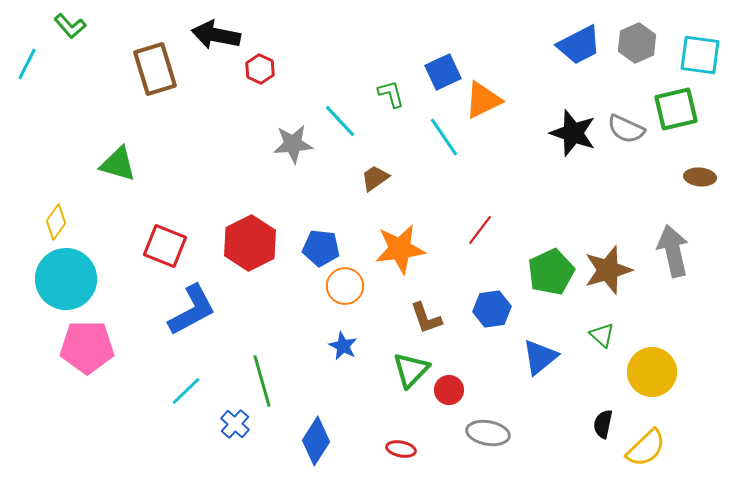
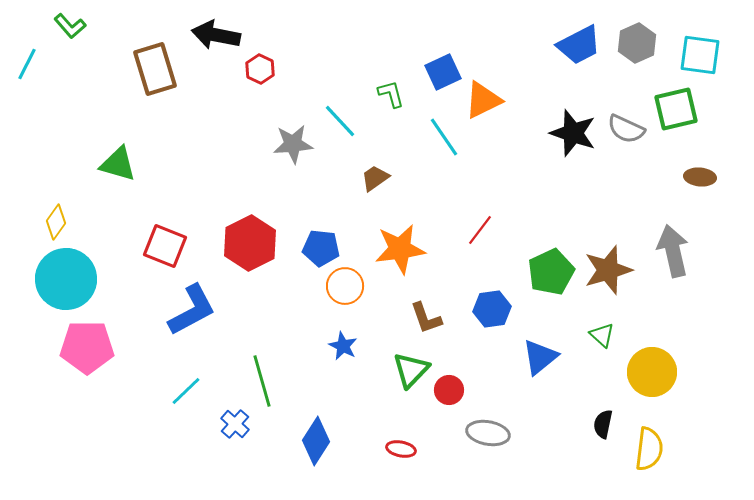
yellow semicircle at (646, 448): moved 3 px right, 1 px down; rotated 39 degrees counterclockwise
